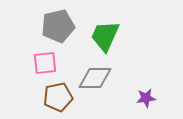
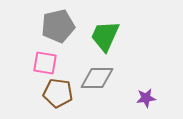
pink square: rotated 15 degrees clockwise
gray diamond: moved 2 px right
brown pentagon: moved 4 px up; rotated 20 degrees clockwise
